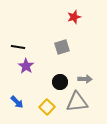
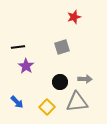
black line: rotated 16 degrees counterclockwise
